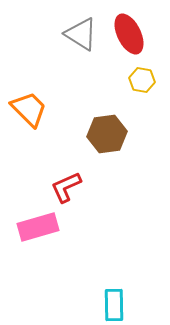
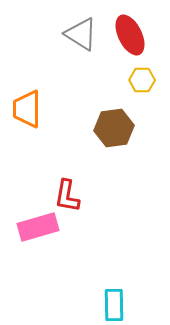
red ellipse: moved 1 px right, 1 px down
yellow hexagon: rotated 10 degrees counterclockwise
orange trapezoid: moved 2 px left; rotated 135 degrees counterclockwise
brown hexagon: moved 7 px right, 6 px up
red L-shape: moved 1 px right, 9 px down; rotated 56 degrees counterclockwise
